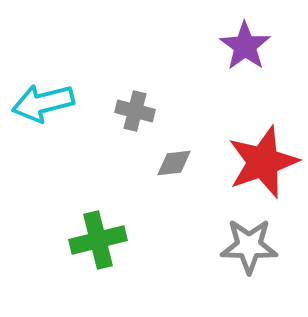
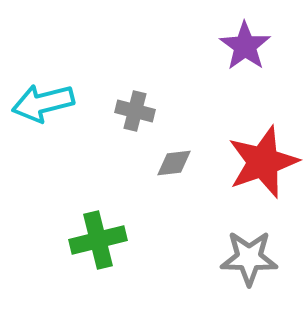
gray star: moved 12 px down
